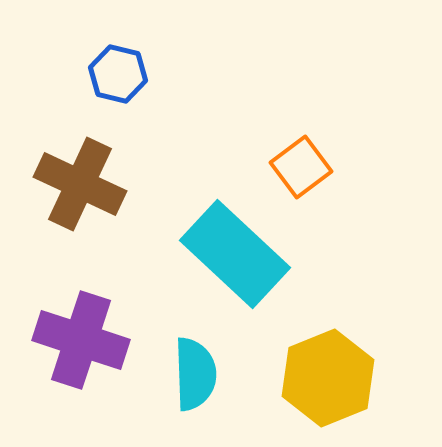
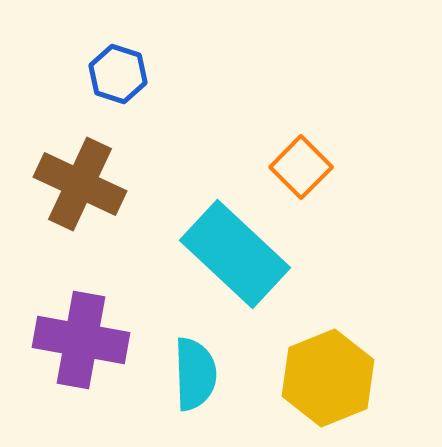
blue hexagon: rotated 4 degrees clockwise
orange square: rotated 8 degrees counterclockwise
purple cross: rotated 8 degrees counterclockwise
